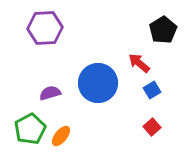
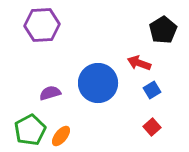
purple hexagon: moved 3 px left, 3 px up
red arrow: rotated 20 degrees counterclockwise
green pentagon: moved 1 px down
